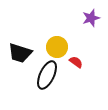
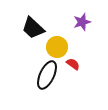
purple star: moved 9 px left, 4 px down
black trapezoid: moved 13 px right, 25 px up; rotated 25 degrees clockwise
red semicircle: moved 3 px left, 2 px down
